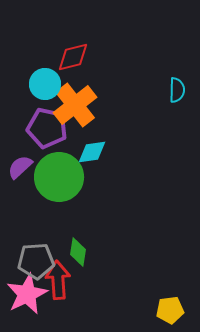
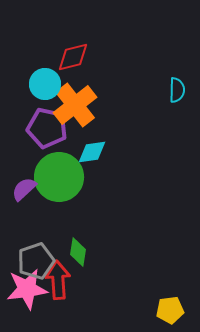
purple semicircle: moved 4 px right, 22 px down
gray pentagon: rotated 15 degrees counterclockwise
pink star: moved 5 px up; rotated 18 degrees clockwise
